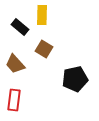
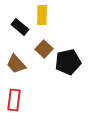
brown square: rotated 12 degrees clockwise
brown trapezoid: moved 1 px right
black pentagon: moved 7 px left, 17 px up
